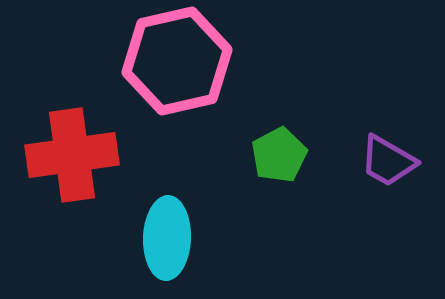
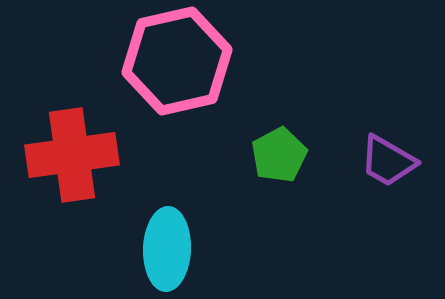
cyan ellipse: moved 11 px down
